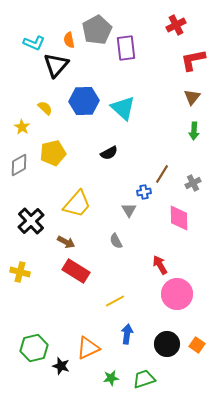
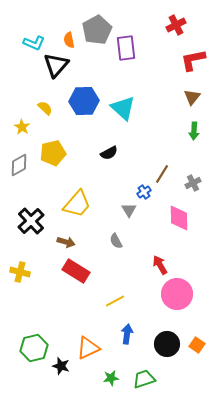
blue cross: rotated 24 degrees counterclockwise
brown arrow: rotated 12 degrees counterclockwise
